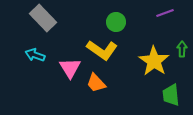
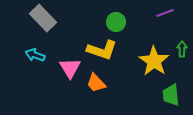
yellow L-shape: rotated 16 degrees counterclockwise
